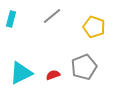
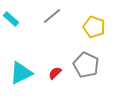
cyan rectangle: rotated 63 degrees counterclockwise
gray pentagon: moved 2 px right, 2 px up; rotated 25 degrees counterclockwise
red semicircle: moved 2 px right, 2 px up; rotated 24 degrees counterclockwise
